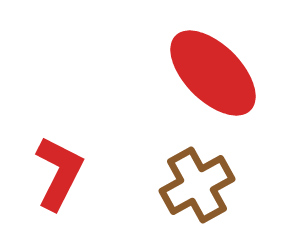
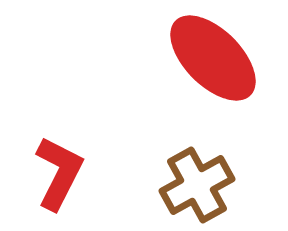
red ellipse: moved 15 px up
